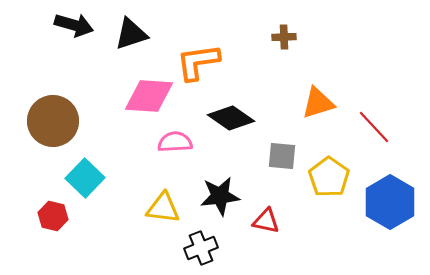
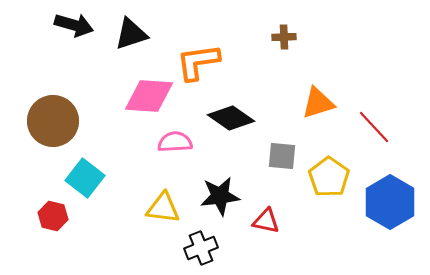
cyan square: rotated 6 degrees counterclockwise
